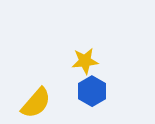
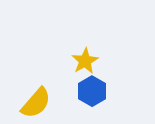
yellow star: rotated 24 degrees counterclockwise
